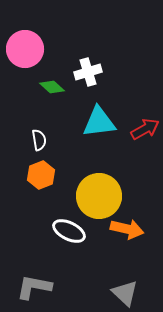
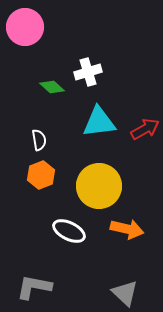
pink circle: moved 22 px up
yellow circle: moved 10 px up
